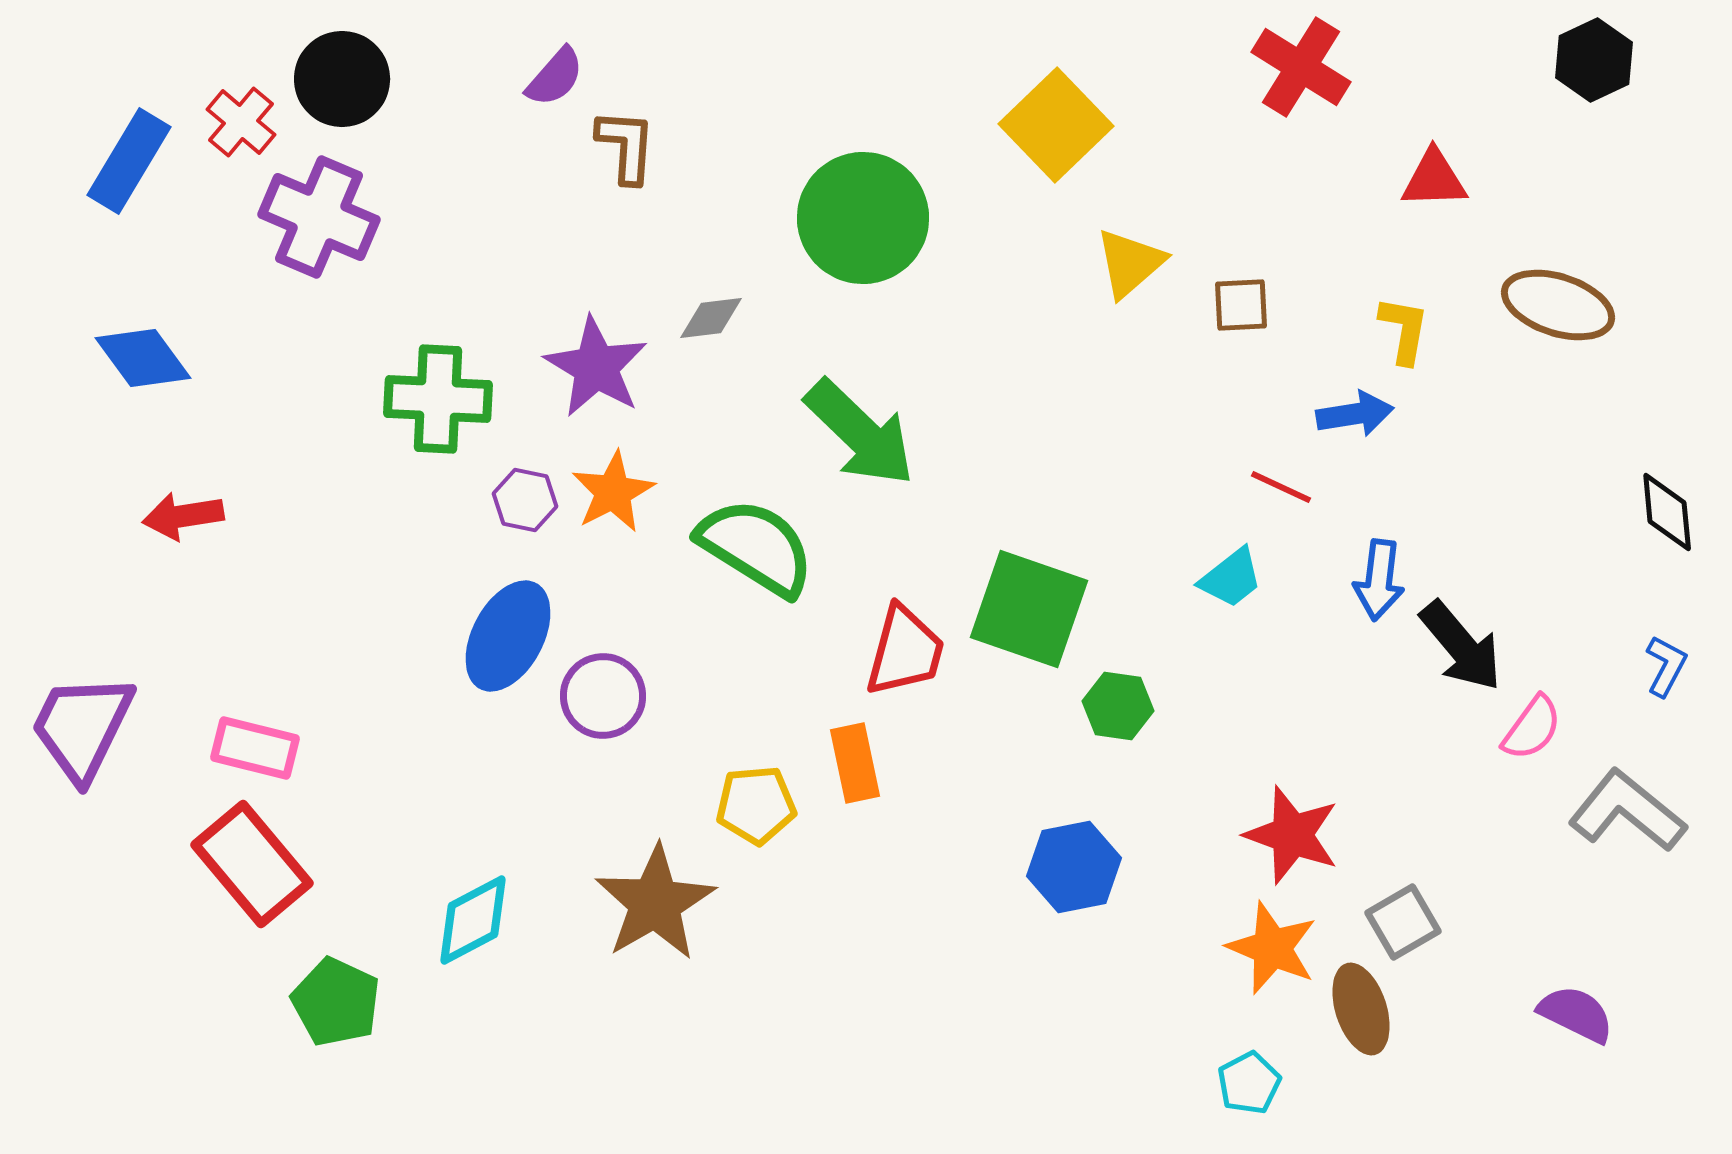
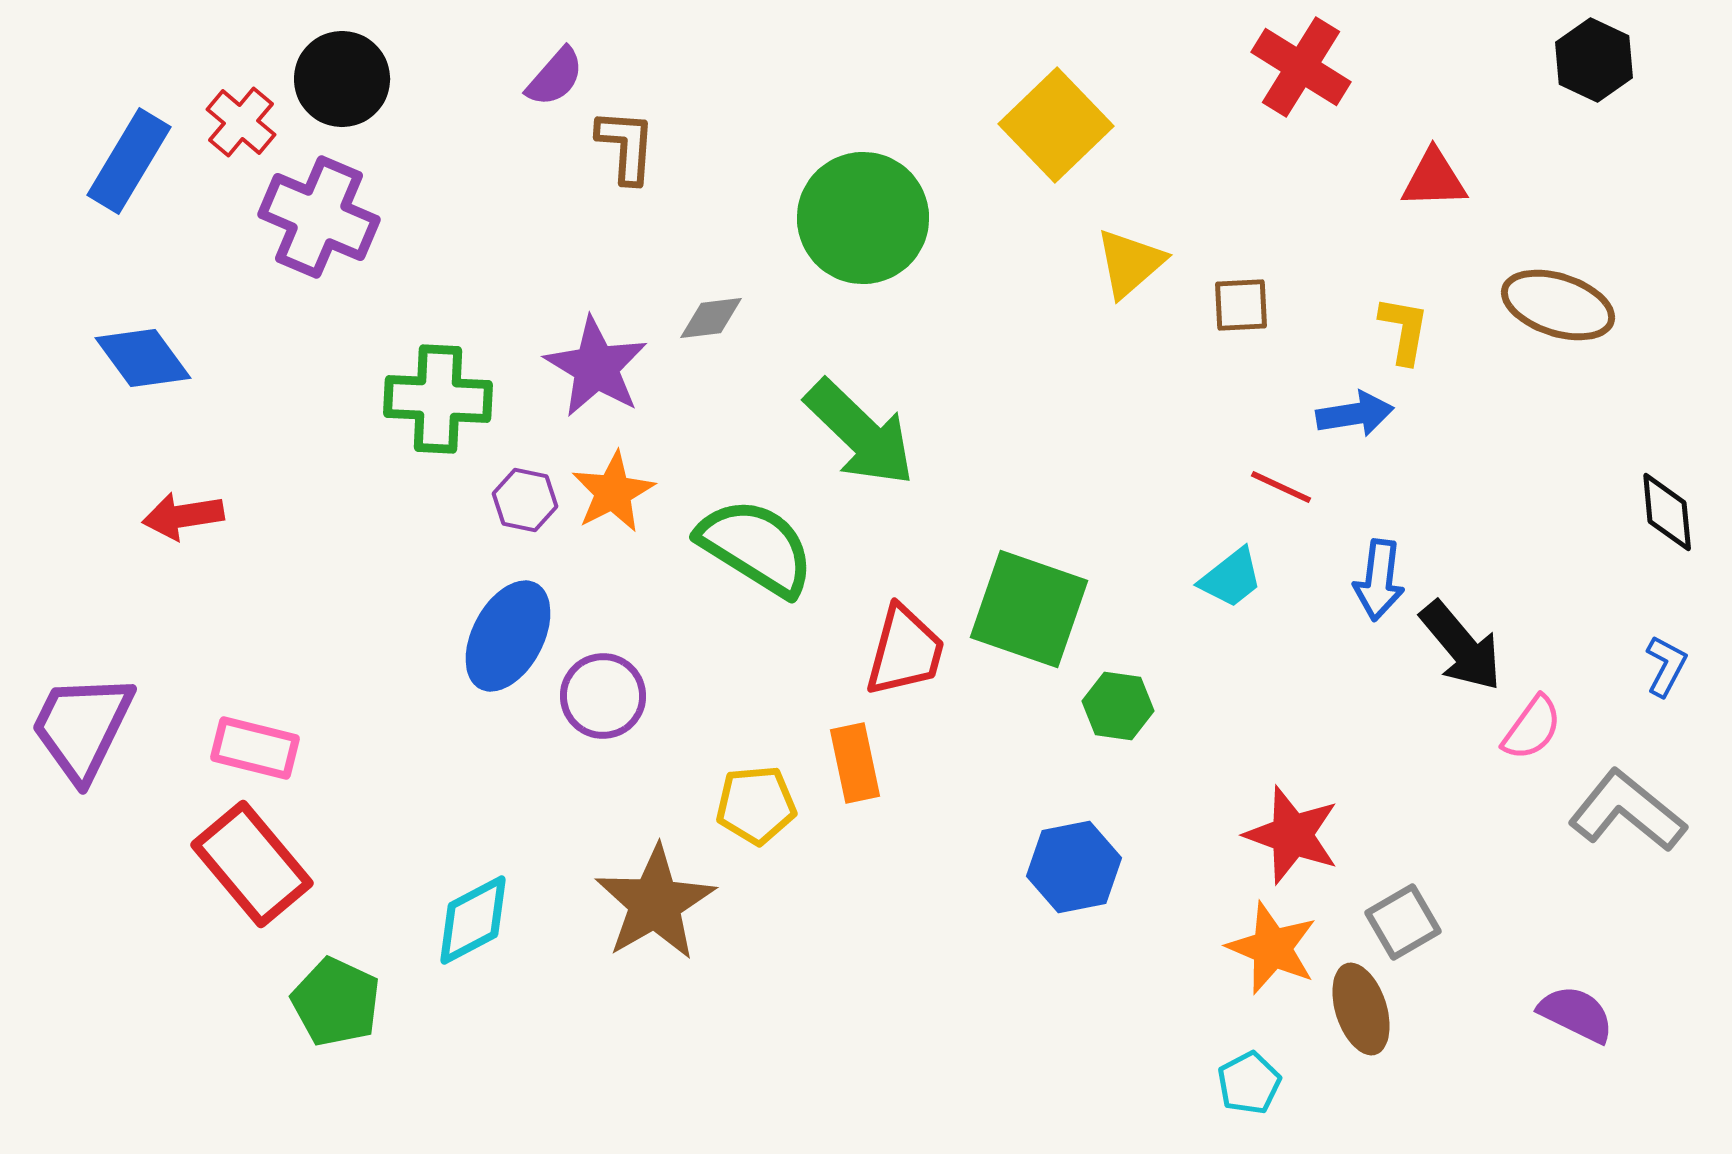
black hexagon at (1594, 60): rotated 10 degrees counterclockwise
